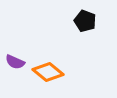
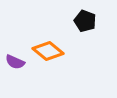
orange diamond: moved 21 px up
